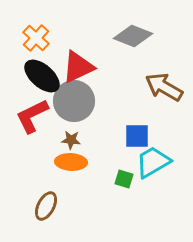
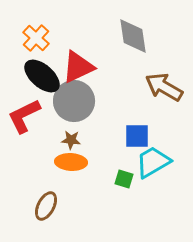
gray diamond: rotated 60 degrees clockwise
red L-shape: moved 8 px left
